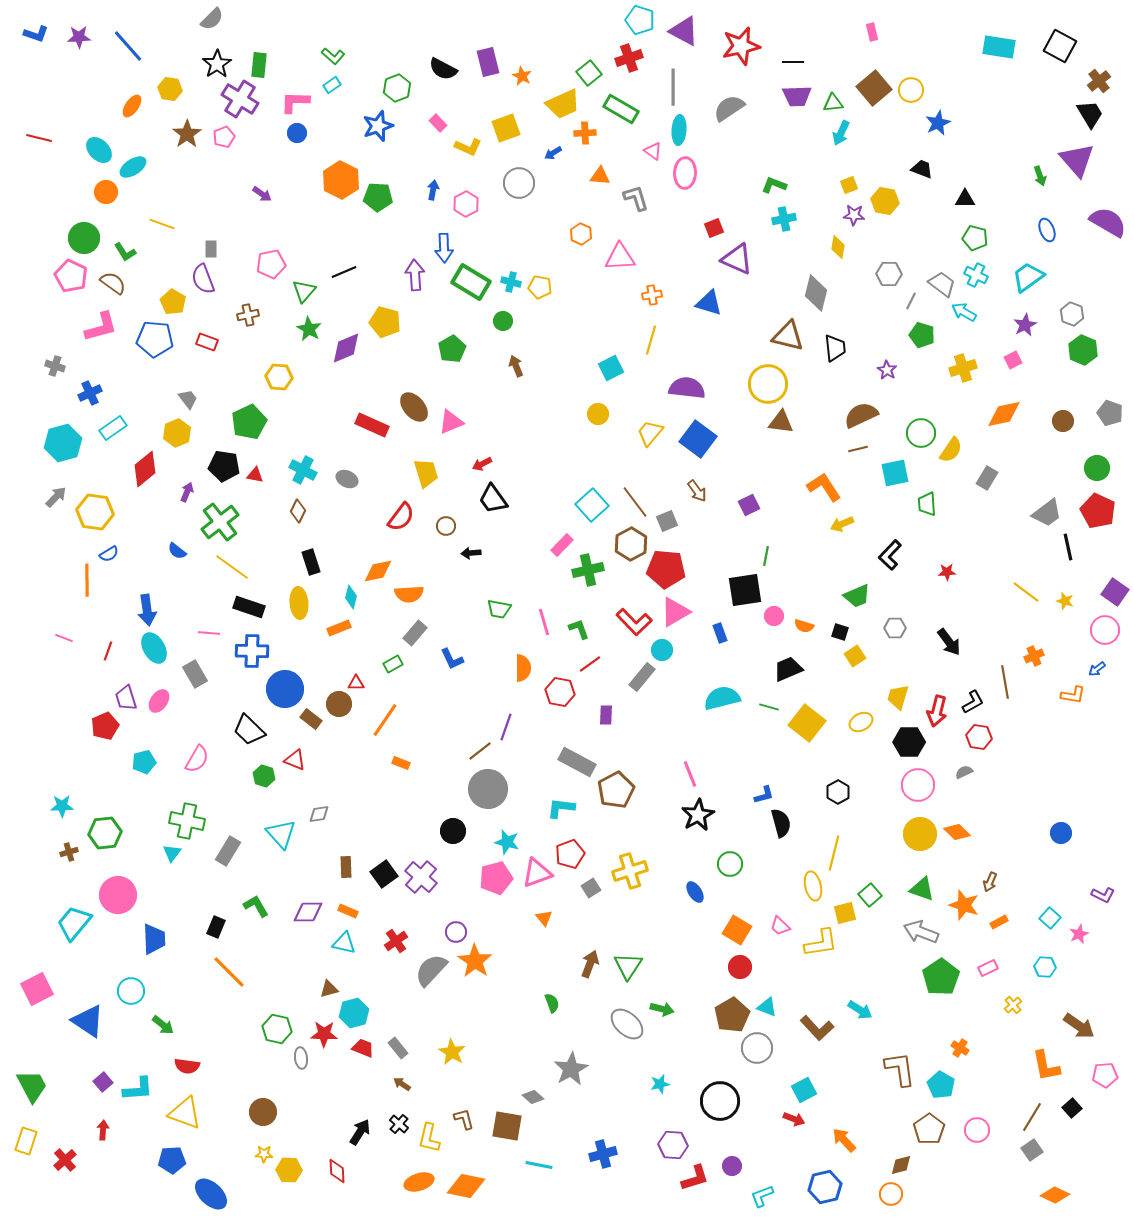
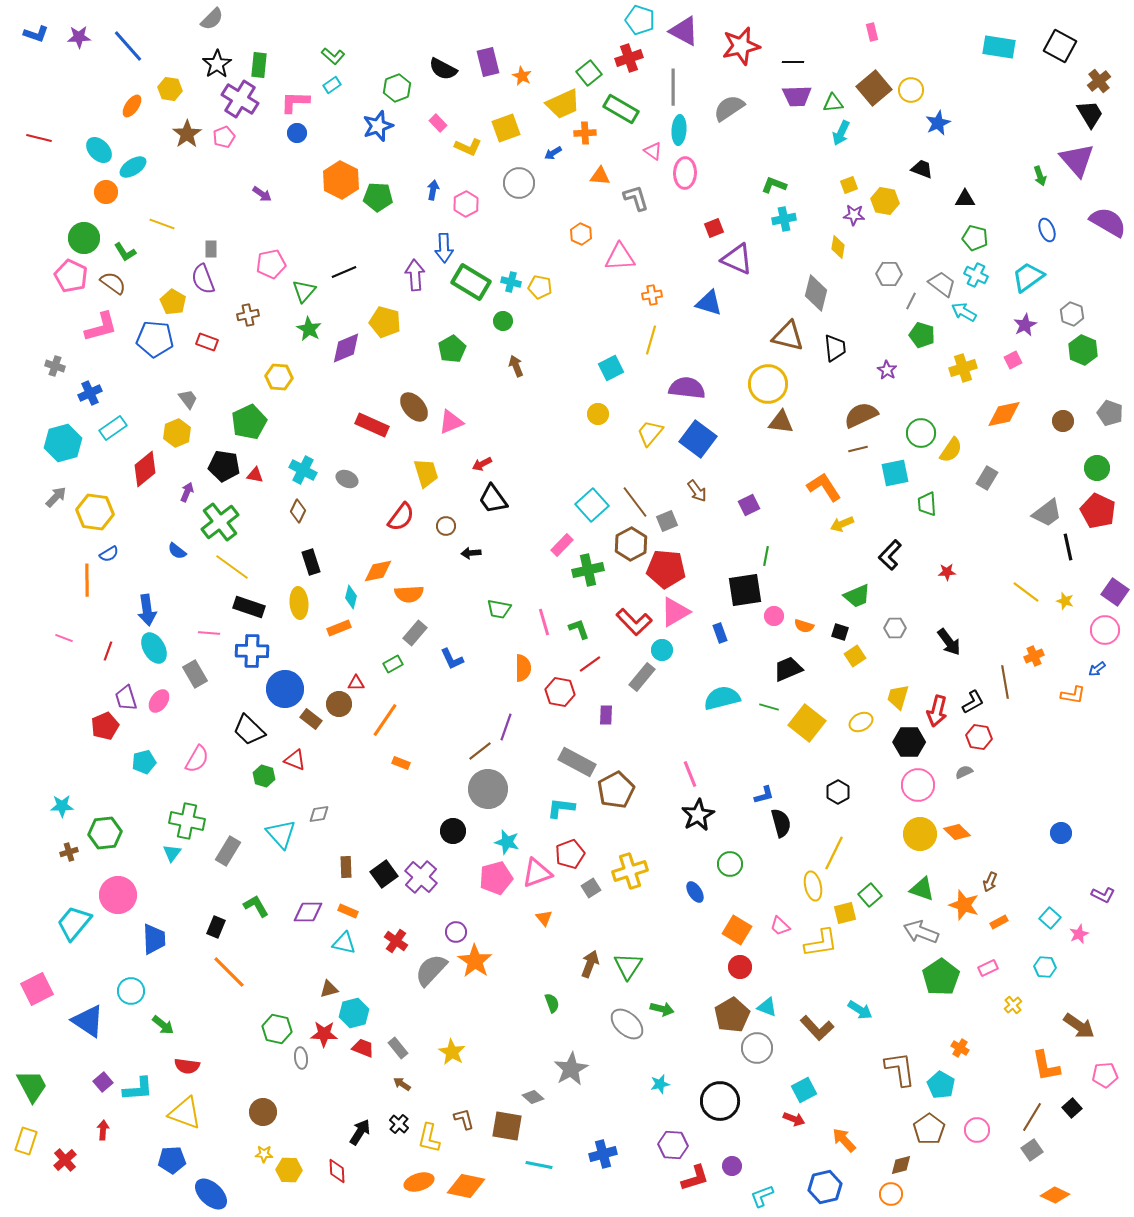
yellow line at (834, 853): rotated 12 degrees clockwise
red cross at (396, 941): rotated 20 degrees counterclockwise
